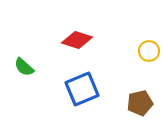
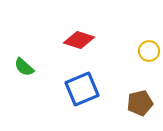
red diamond: moved 2 px right
